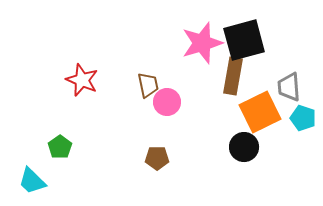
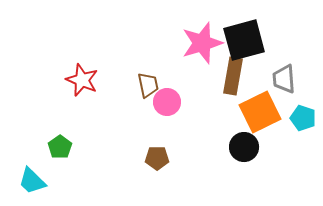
gray trapezoid: moved 5 px left, 8 px up
